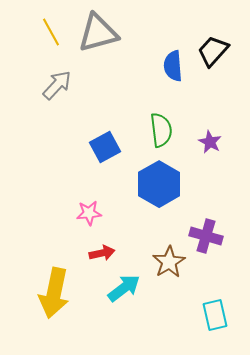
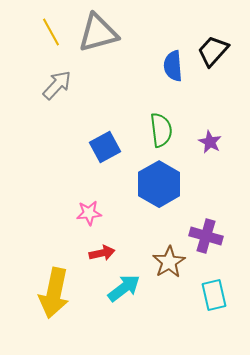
cyan rectangle: moved 1 px left, 20 px up
